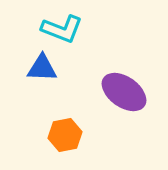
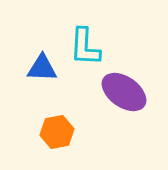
cyan L-shape: moved 23 px right, 18 px down; rotated 72 degrees clockwise
orange hexagon: moved 8 px left, 3 px up
